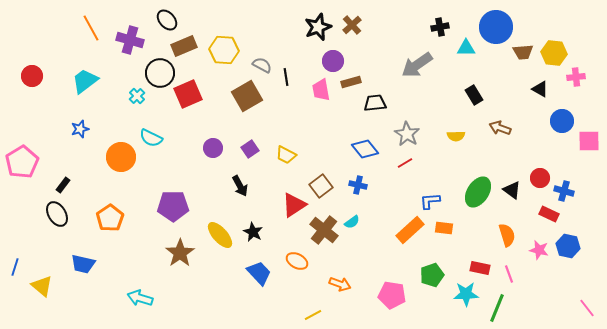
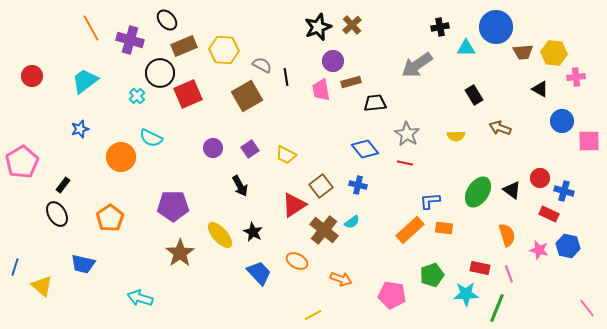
red line at (405, 163): rotated 42 degrees clockwise
orange arrow at (340, 284): moved 1 px right, 5 px up
